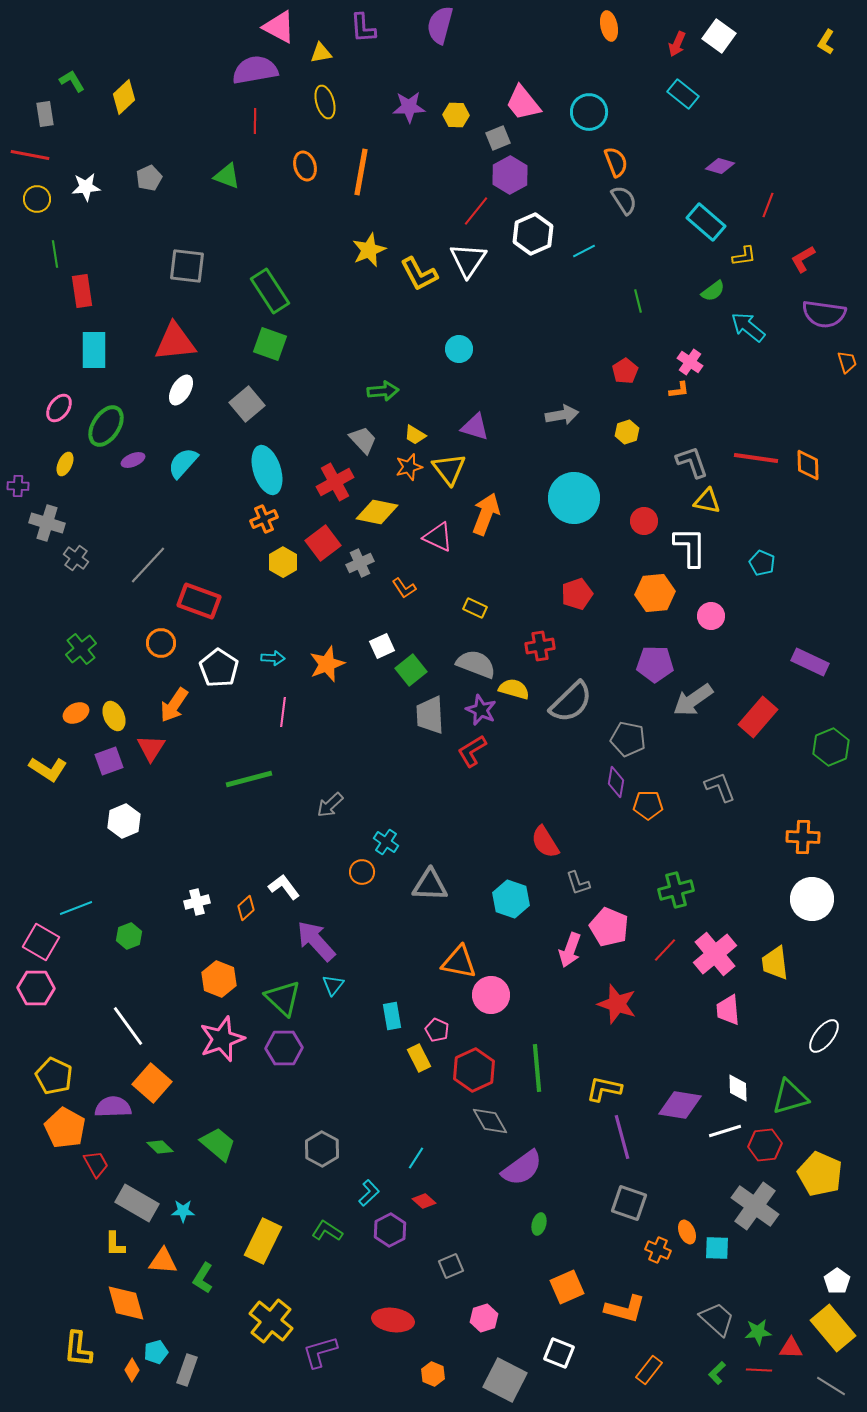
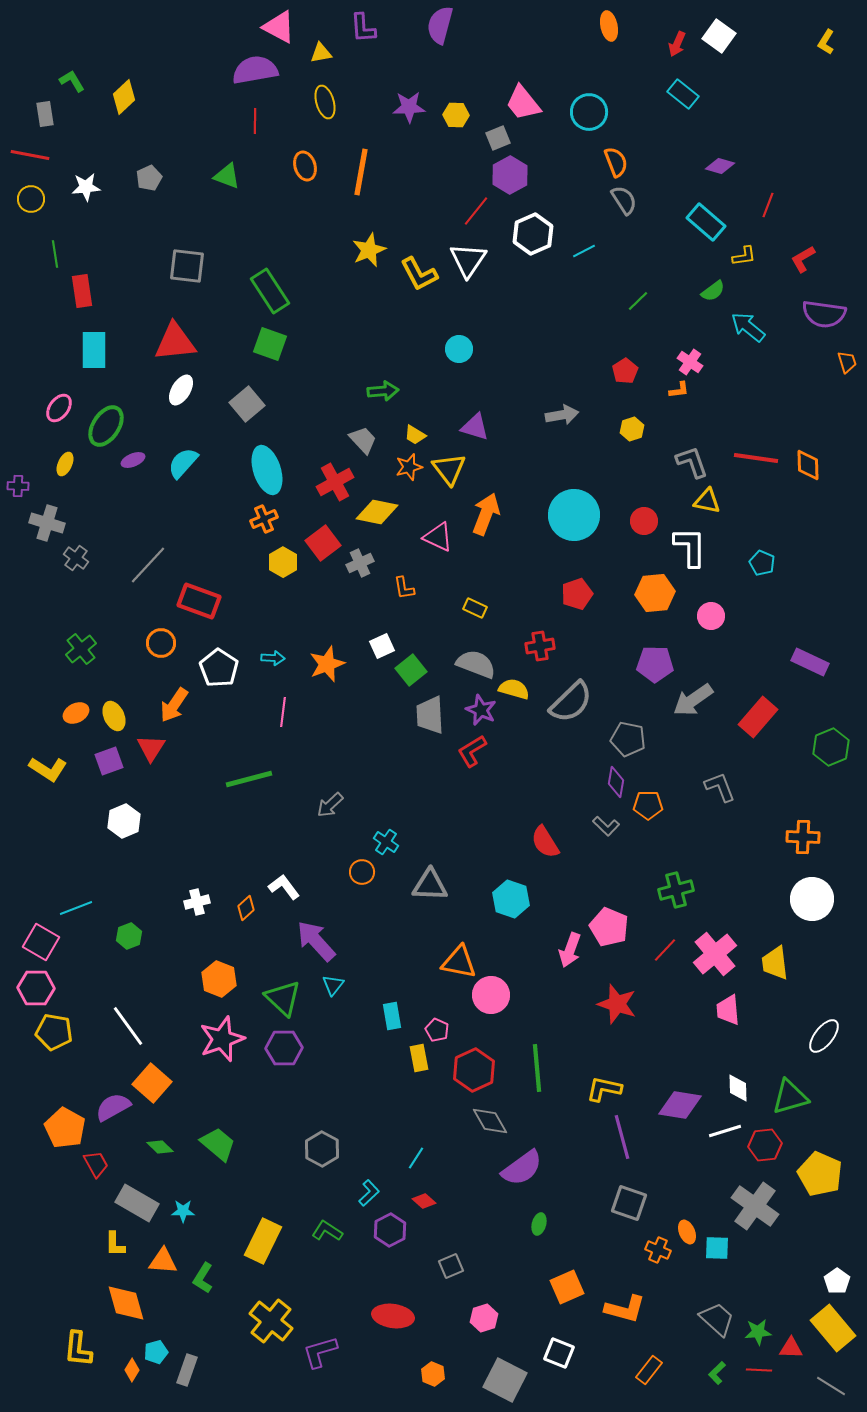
yellow circle at (37, 199): moved 6 px left
green line at (638, 301): rotated 60 degrees clockwise
yellow hexagon at (627, 432): moved 5 px right, 3 px up
cyan circle at (574, 498): moved 17 px down
orange L-shape at (404, 588): rotated 25 degrees clockwise
gray L-shape at (578, 883): moved 28 px right, 57 px up; rotated 28 degrees counterclockwise
yellow rectangle at (419, 1058): rotated 16 degrees clockwise
yellow pentagon at (54, 1076): moved 44 px up; rotated 15 degrees counterclockwise
purple semicircle at (113, 1107): rotated 27 degrees counterclockwise
red ellipse at (393, 1320): moved 4 px up
